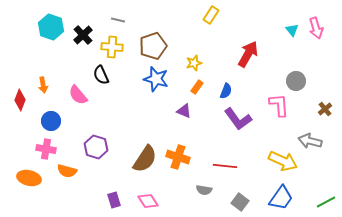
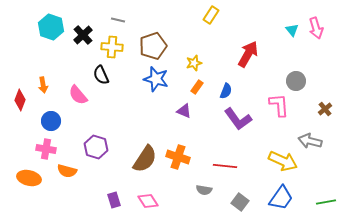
green line: rotated 18 degrees clockwise
